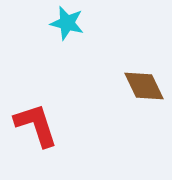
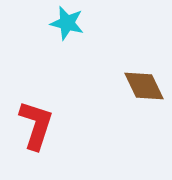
red L-shape: rotated 36 degrees clockwise
